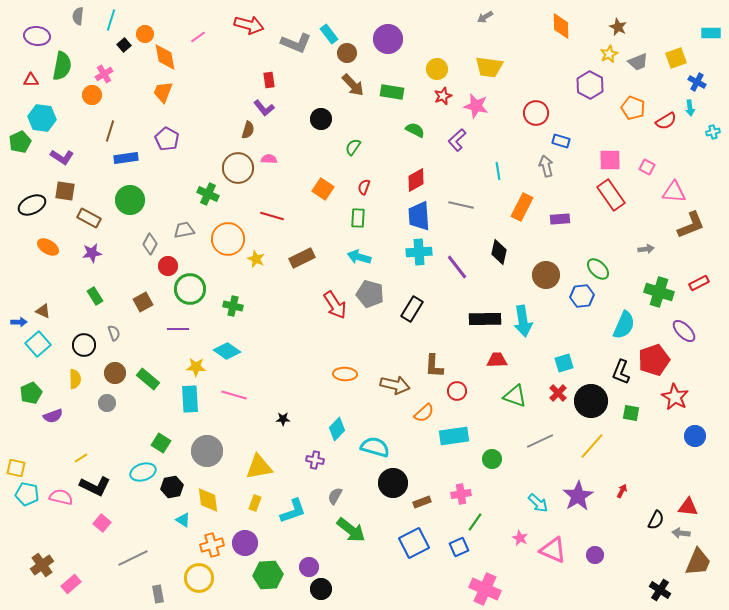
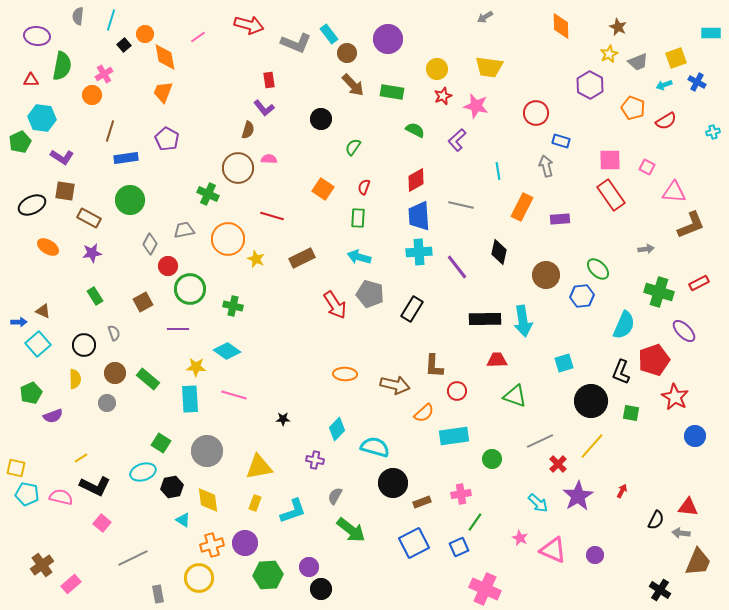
cyan arrow at (690, 108): moved 26 px left, 23 px up; rotated 77 degrees clockwise
red cross at (558, 393): moved 71 px down
